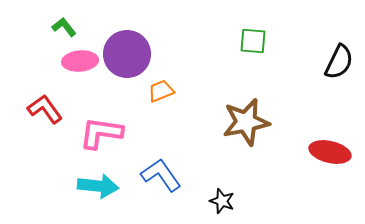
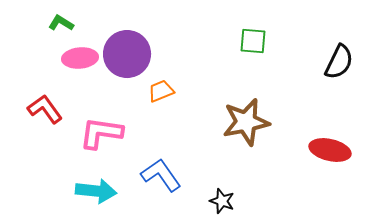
green L-shape: moved 3 px left, 4 px up; rotated 20 degrees counterclockwise
pink ellipse: moved 3 px up
red ellipse: moved 2 px up
cyan arrow: moved 2 px left, 5 px down
